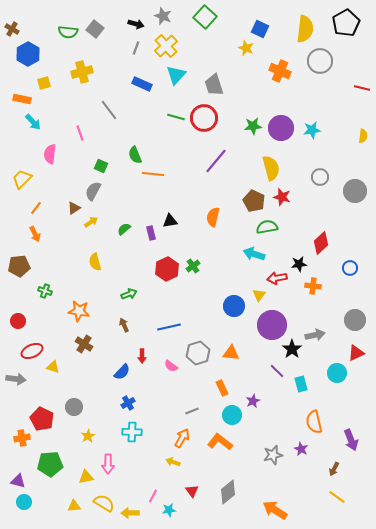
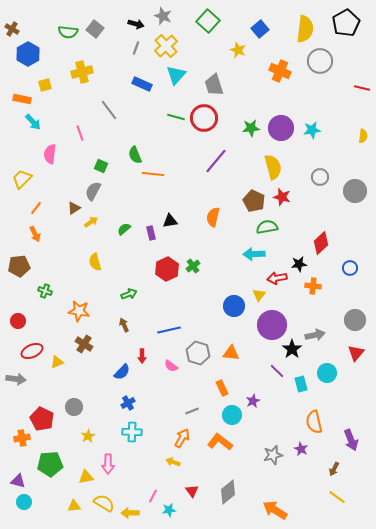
green square at (205, 17): moved 3 px right, 4 px down
blue square at (260, 29): rotated 24 degrees clockwise
yellow star at (246, 48): moved 8 px left, 2 px down
yellow square at (44, 83): moved 1 px right, 2 px down
green star at (253, 126): moved 2 px left, 2 px down
yellow semicircle at (271, 168): moved 2 px right, 1 px up
cyan arrow at (254, 254): rotated 20 degrees counterclockwise
blue line at (169, 327): moved 3 px down
gray hexagon at (198, 353): rotated 25 degrees counterclockwise
red triangle at (356, 353): rotated 24 degrees counterclockwise
yellow triangle at (53, 367): moved 4 px right, 5 px up; rotated 40 degrees counterclockwise
cyan circle at (337, 373): moved 10 px left
